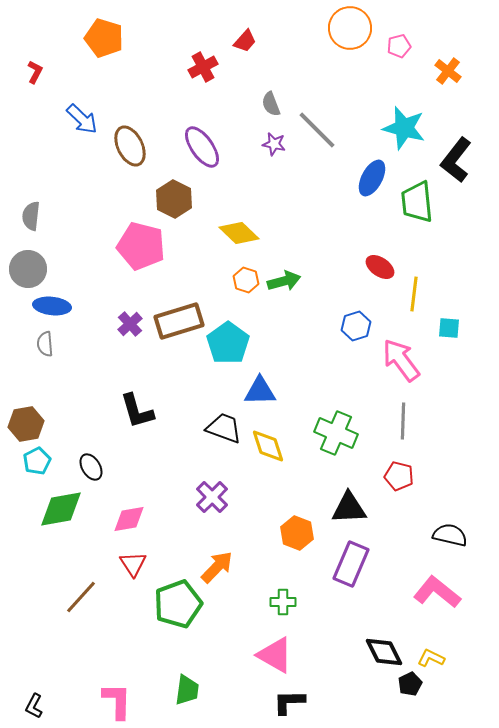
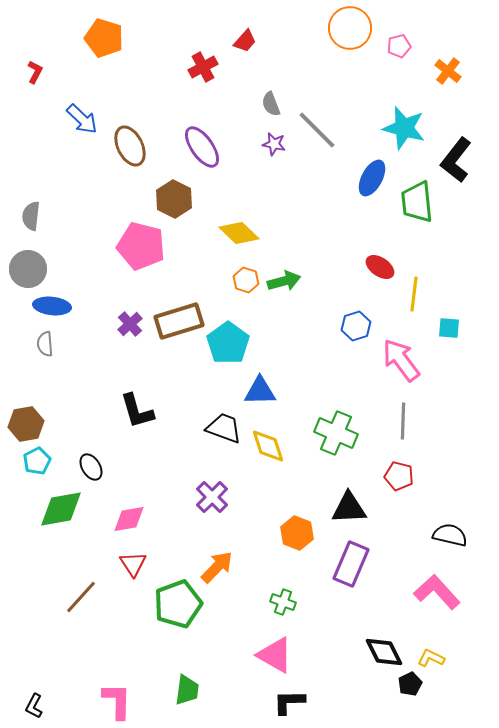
pink L-shape at (437, 592): rotated 9 degrees clockwise
green cross at (283, 602): rotated 20 degrees clockwise
